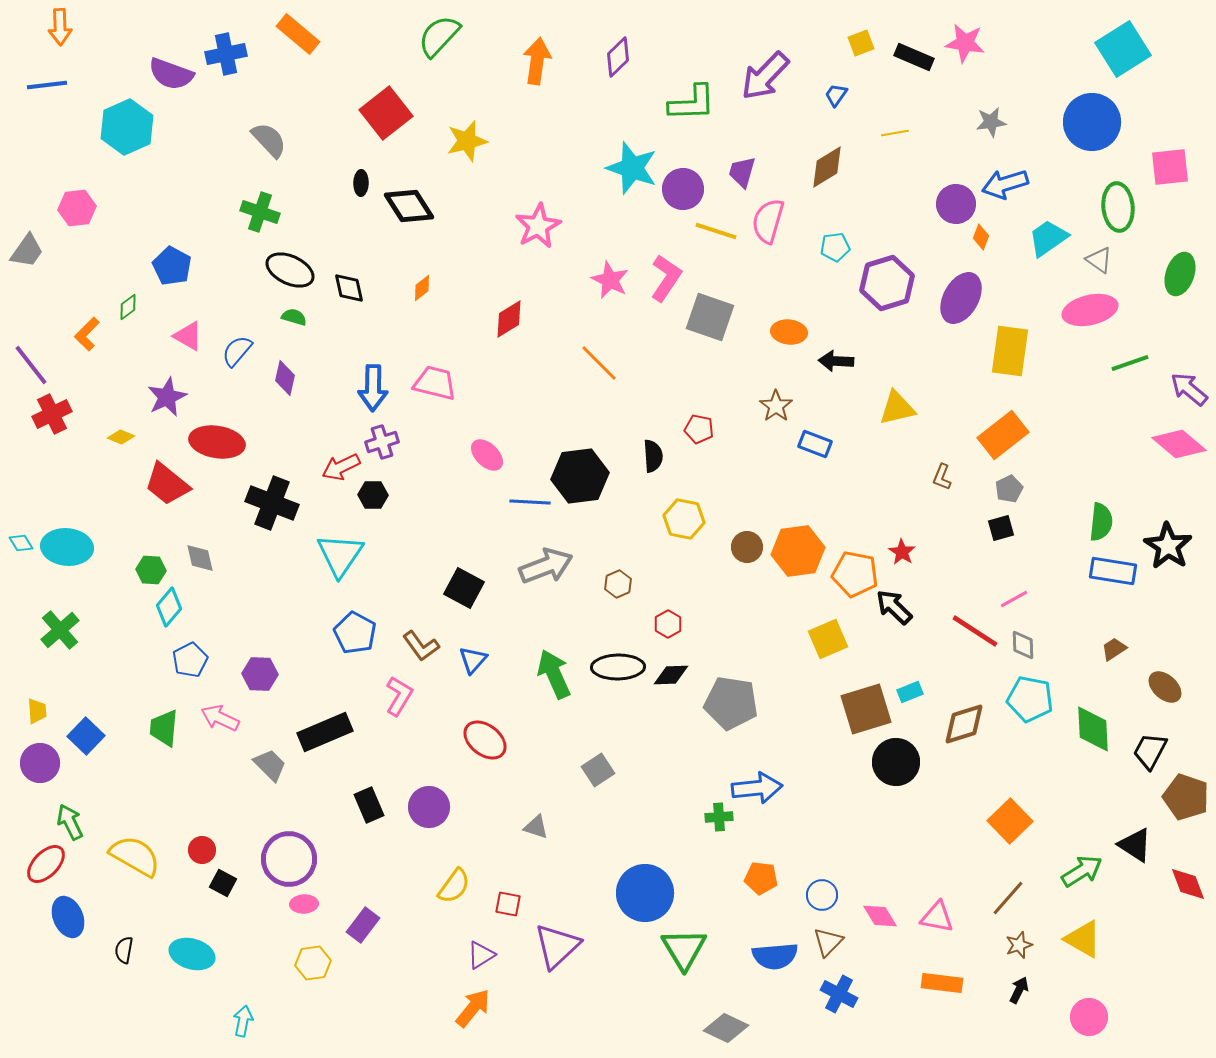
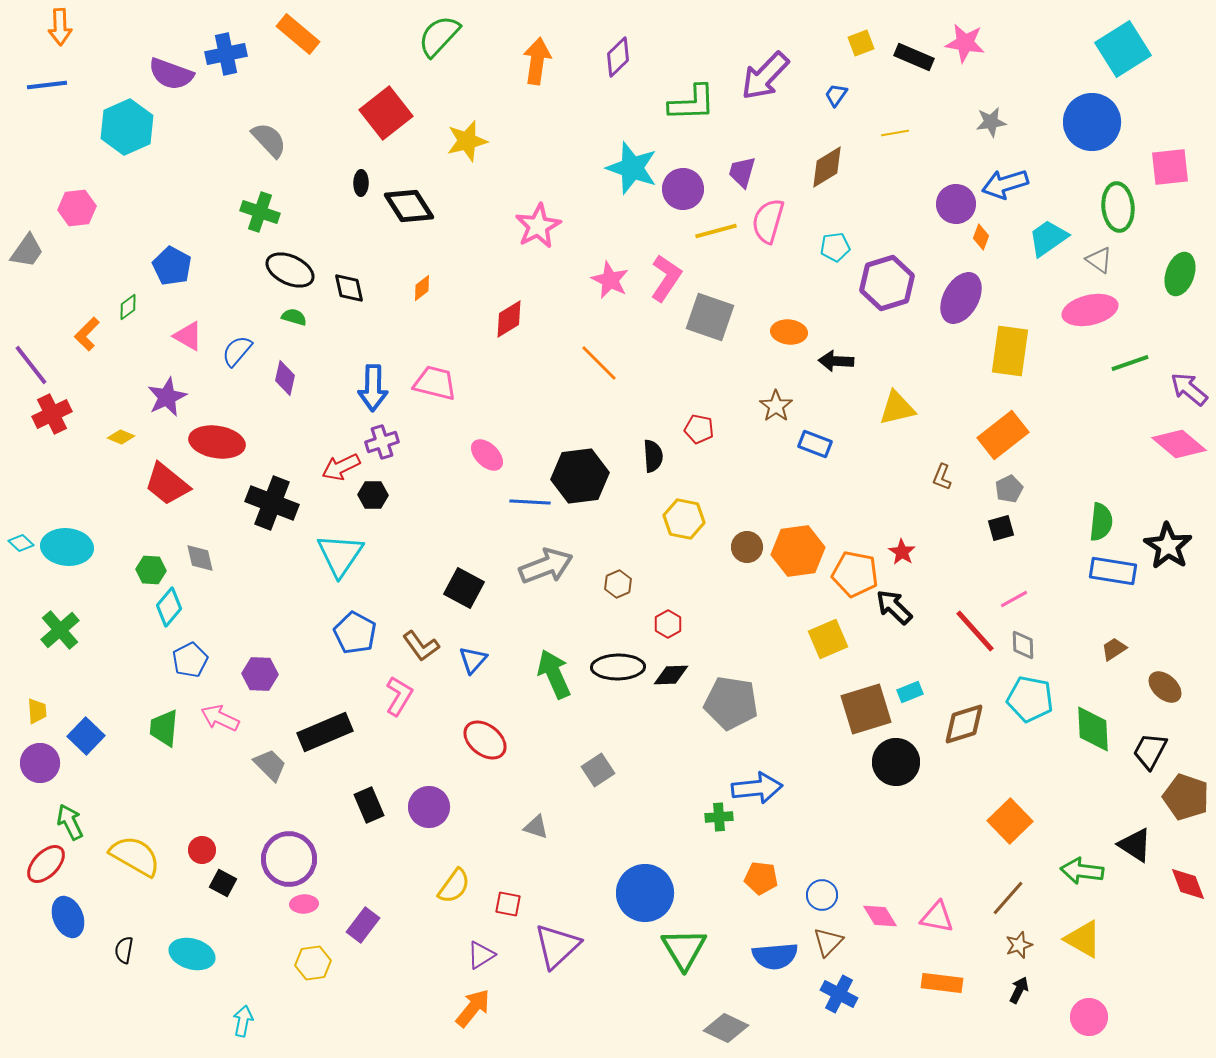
yellow line at (716, 231): rotated 33 degrees counterclockwise
cyan diamond at (21, 543): rotated 15 degrees counterclockwise
red line at (975, 631): rotated 15 degrees clockwise
green arrow at (1082, 871): rotated 141 degrees counterclockwise
